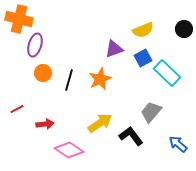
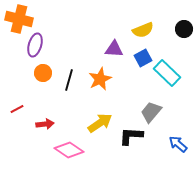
purple triangle: rotated 24 degrees clockwise
black L-shape: rotated 50 degrees counterclockwise
